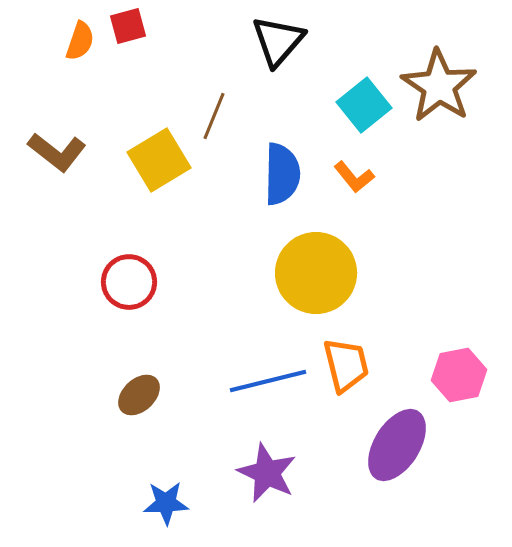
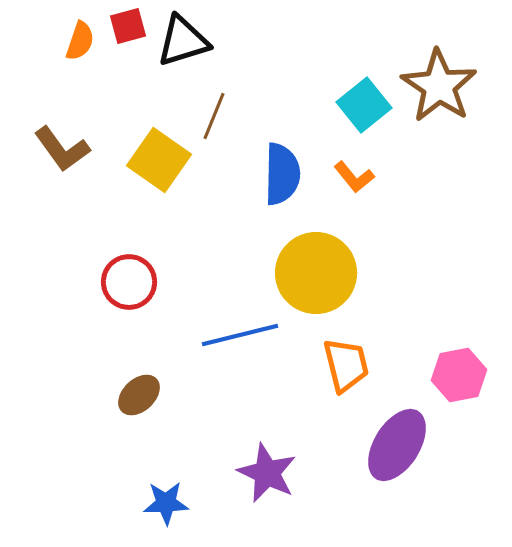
black triangle: moved 95 px left; rotated 32 degrees clockwise
brown L-shape: moved 5 px right, 3 px up; rotated 16 degrees clockwise
yellow square: rotated 24 degrees counterclockwise
blue line: moved 28 px left, 46 px up
